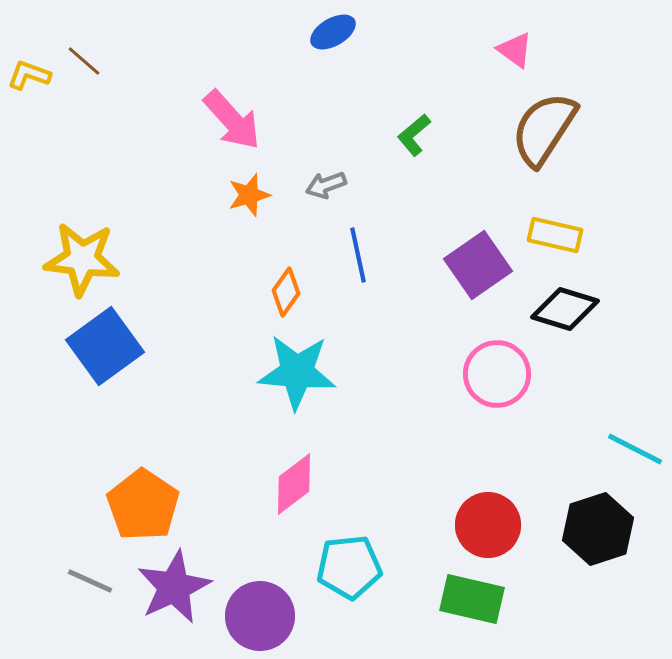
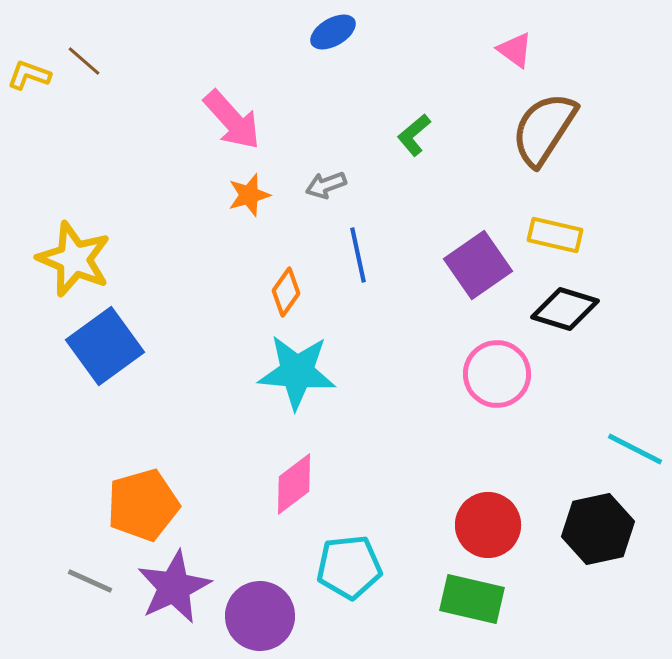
yellow star: moved 8 px left; rotated 16 degrees clockwise
orange pentagon: rotated 22 degrees clockwise
black hexagon: rotated 6 degrees clockwise
